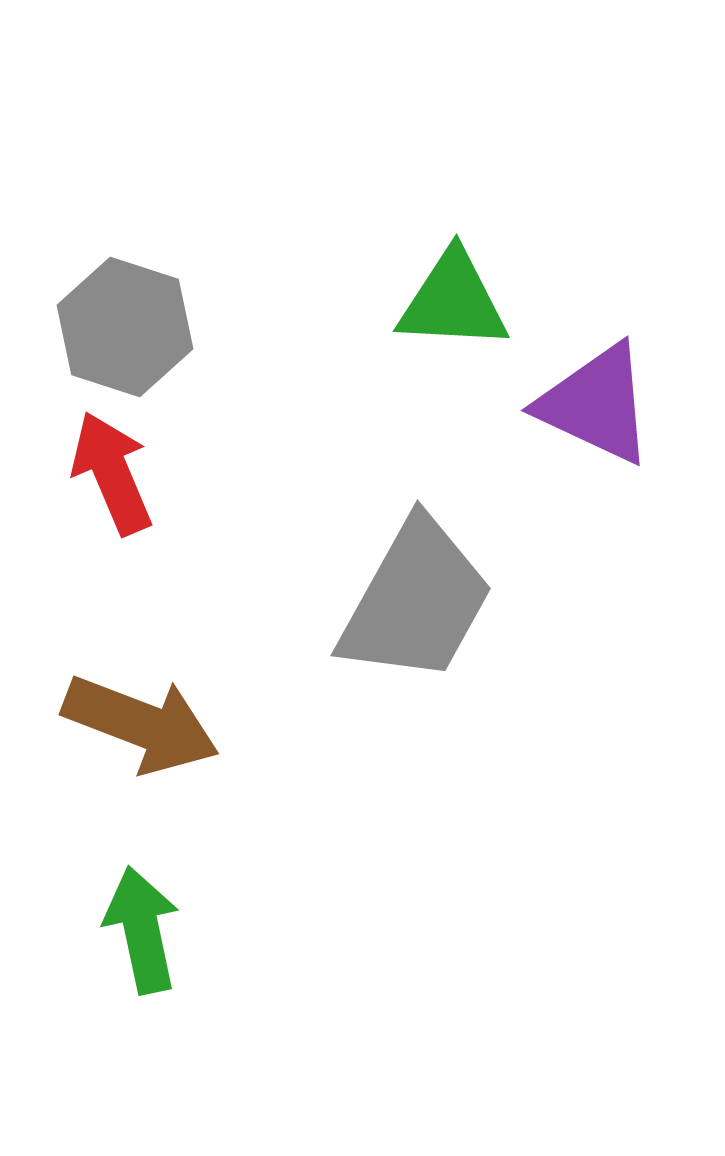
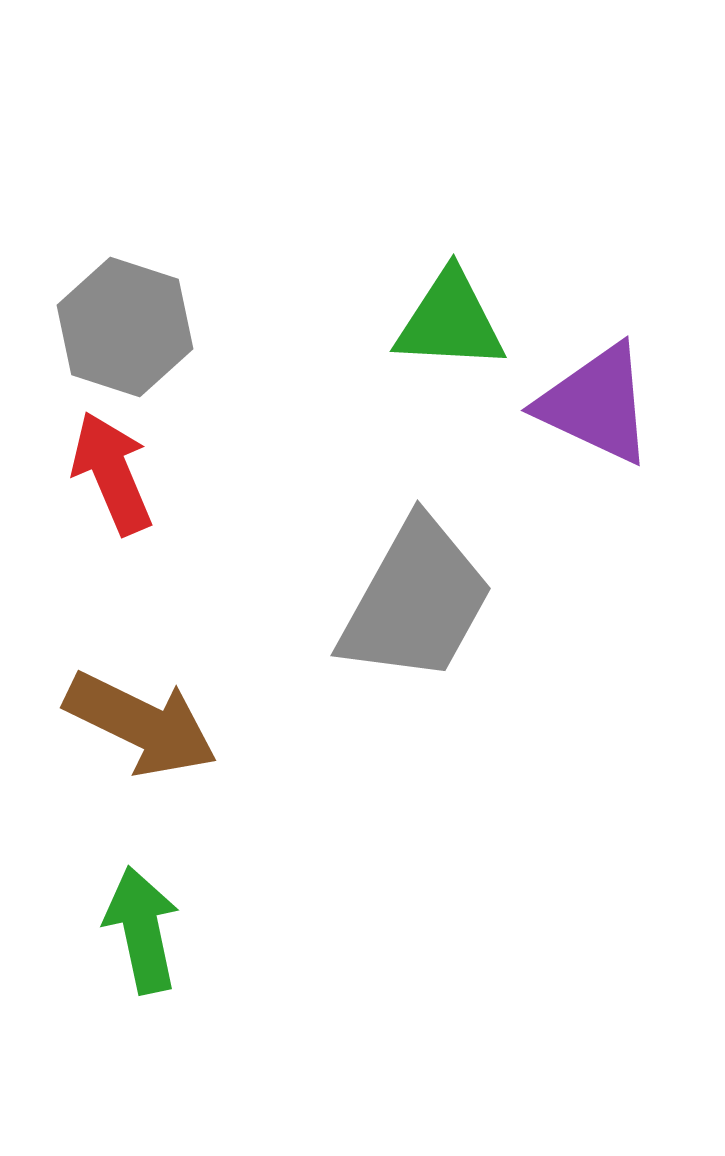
green triangle: moved 3 px left, 20 px down
brown arrow: rotated 5 degrees clockwise
